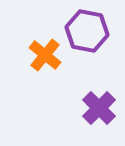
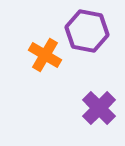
orange cross: rotated 8 degrees counterclockwise
